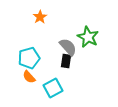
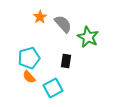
gray semicircle: moved 5 px left, 23 px up
